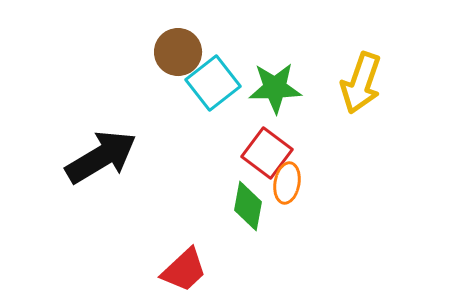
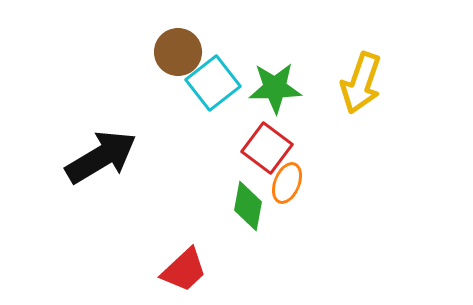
red square: moved 5 px up
orange ellipse: rotated 12 degrees clockwise
